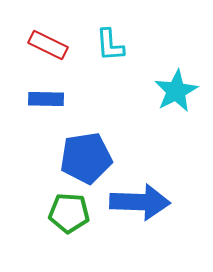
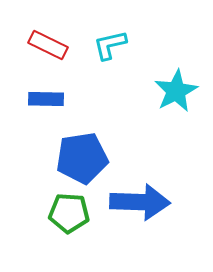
cyan L-shape: rotated 81 degrees clockwise
blue pentagon: moved 4 px left
